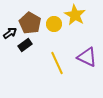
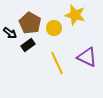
yellow star: rotated 15 degrees counterclockwise
yellow circle: moved 4 px down
black arrow: rotated 72 degrees clockwise
black rectangle: moved 3 px right
